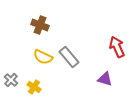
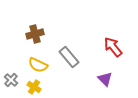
brown cross: moved 5 px left, 9 px down; rotated 36 degrees counterclockwise
red arrow: moved 4 px left; rotated 15 degrees counterclockwise
yellow semicircle: moved 5 px left, 8 px down
purple triangle: rotated 28 degrees clockwise
